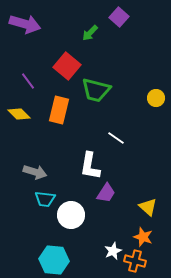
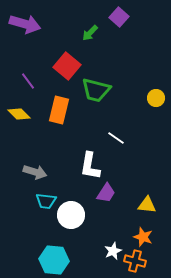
cyan trapezoid: moved 1 px right, 2 px down
yellow triangle: moved 1 px left, 2 px up; rotated 36 degrees counterclockwise
